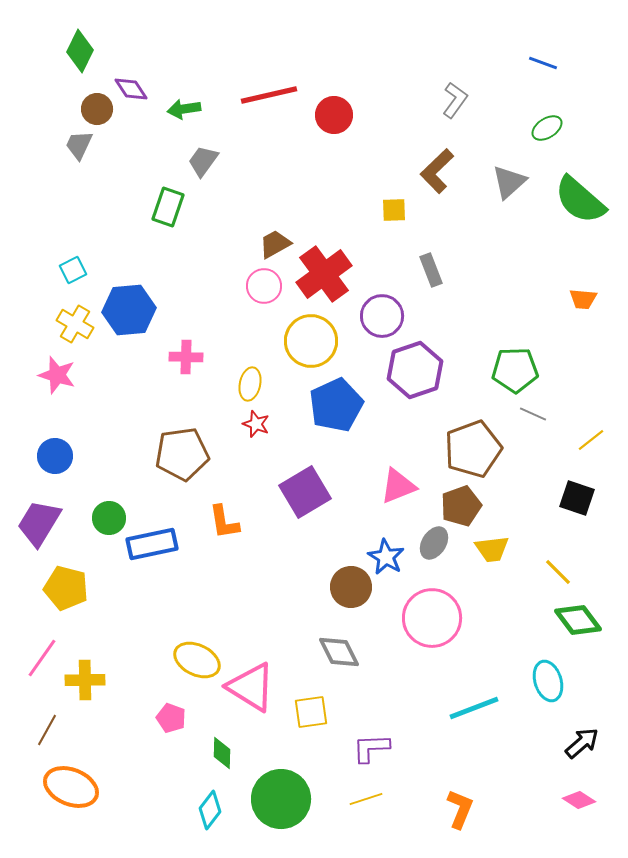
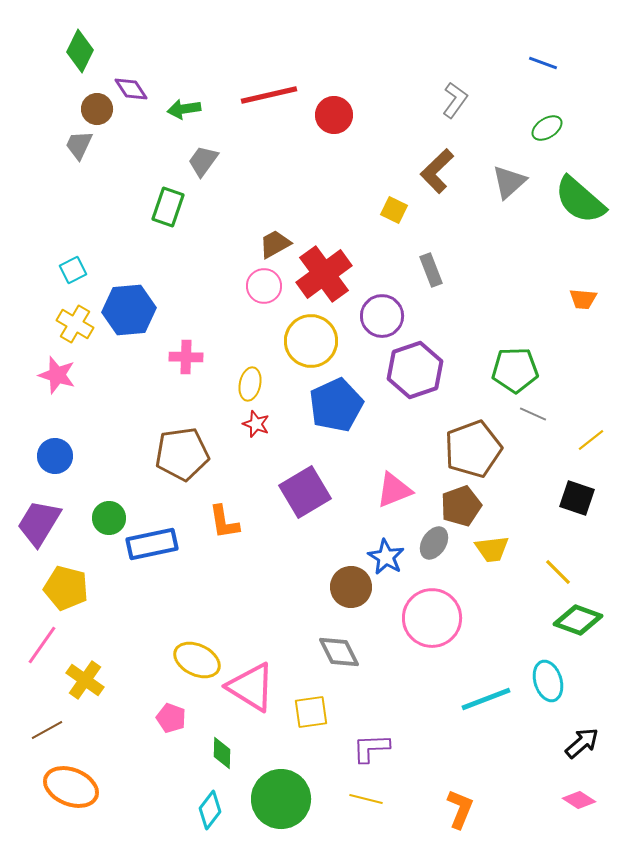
yellow square at (394, 210): rotated 28 degrees clockwise
pink triangle at (398, 486): moved 4 px left, 4 px down
green diamond at (578, 620): rotated 33 degrees counterclockwise
pink line at (42, 658): moved 13 px up
yellow cross at (85, 680): rotated 36 degrees clockwise
cyan line at (474, 708): moved 12 px right, 9 px up
brown line at (47, 730): rotated 32 degrees clockwise
yellow line at (366, 799): rotated 32 degrees clockwise
